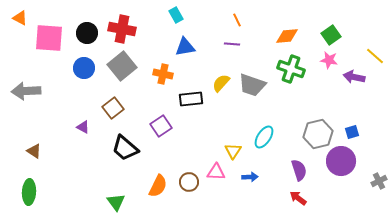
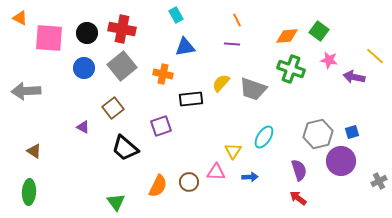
green square: moved 12 px left, 4 px up; rotated 18 degrees counterclockwise
gray trapezoid: moved 1 px right, 4 px down
purple square: rotated 15 degrees clockwise
